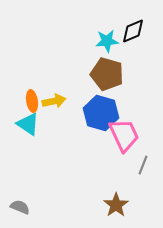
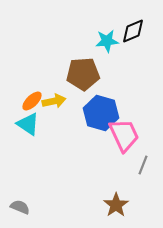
brown pentagon: moved 24 px left; rotated 20 degrees counterclockwise
orange ellipse: rotated 55 degrees clockwise
